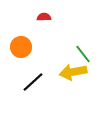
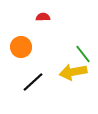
red semicircle: moved 1 px left
